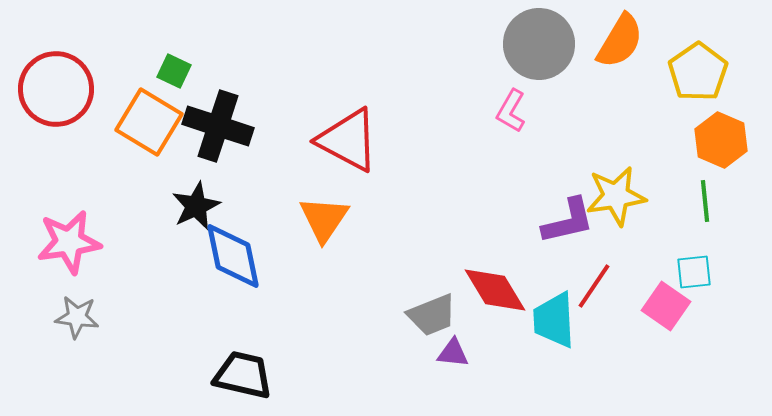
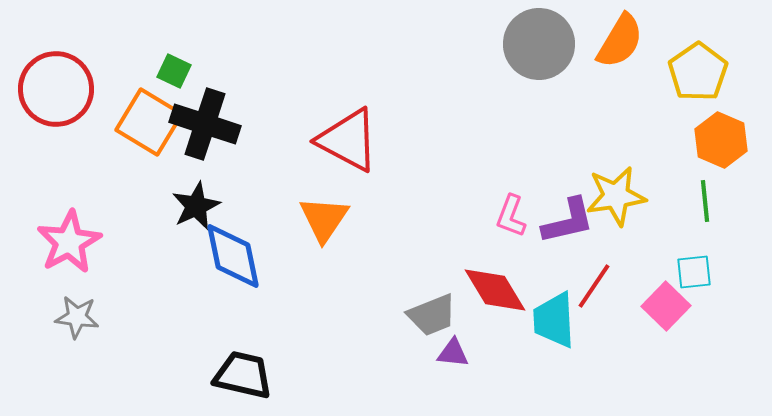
pink L-shape: moved 105 px down; rotated 9 degrees counterclockwise
black cross: moved 13 px left, 2 px up
pink star: rotated 20 degrees counterclockwise
pink square: rotated 9 degrees clockwise
